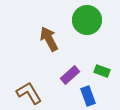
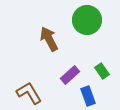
green rectangle: rotated 35 degrees clockwise
